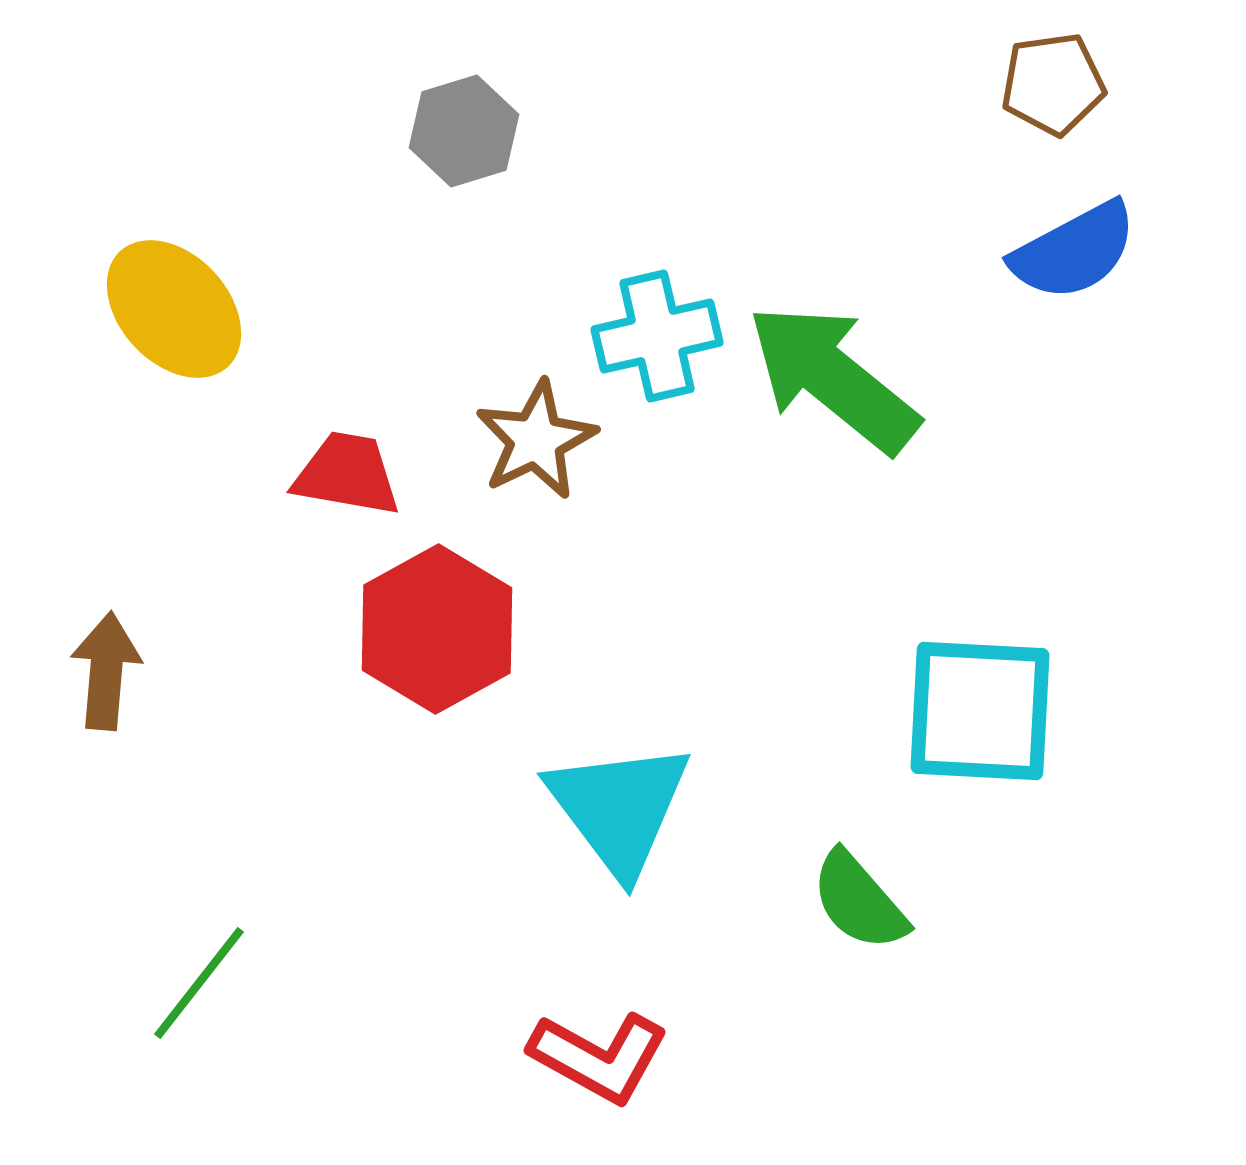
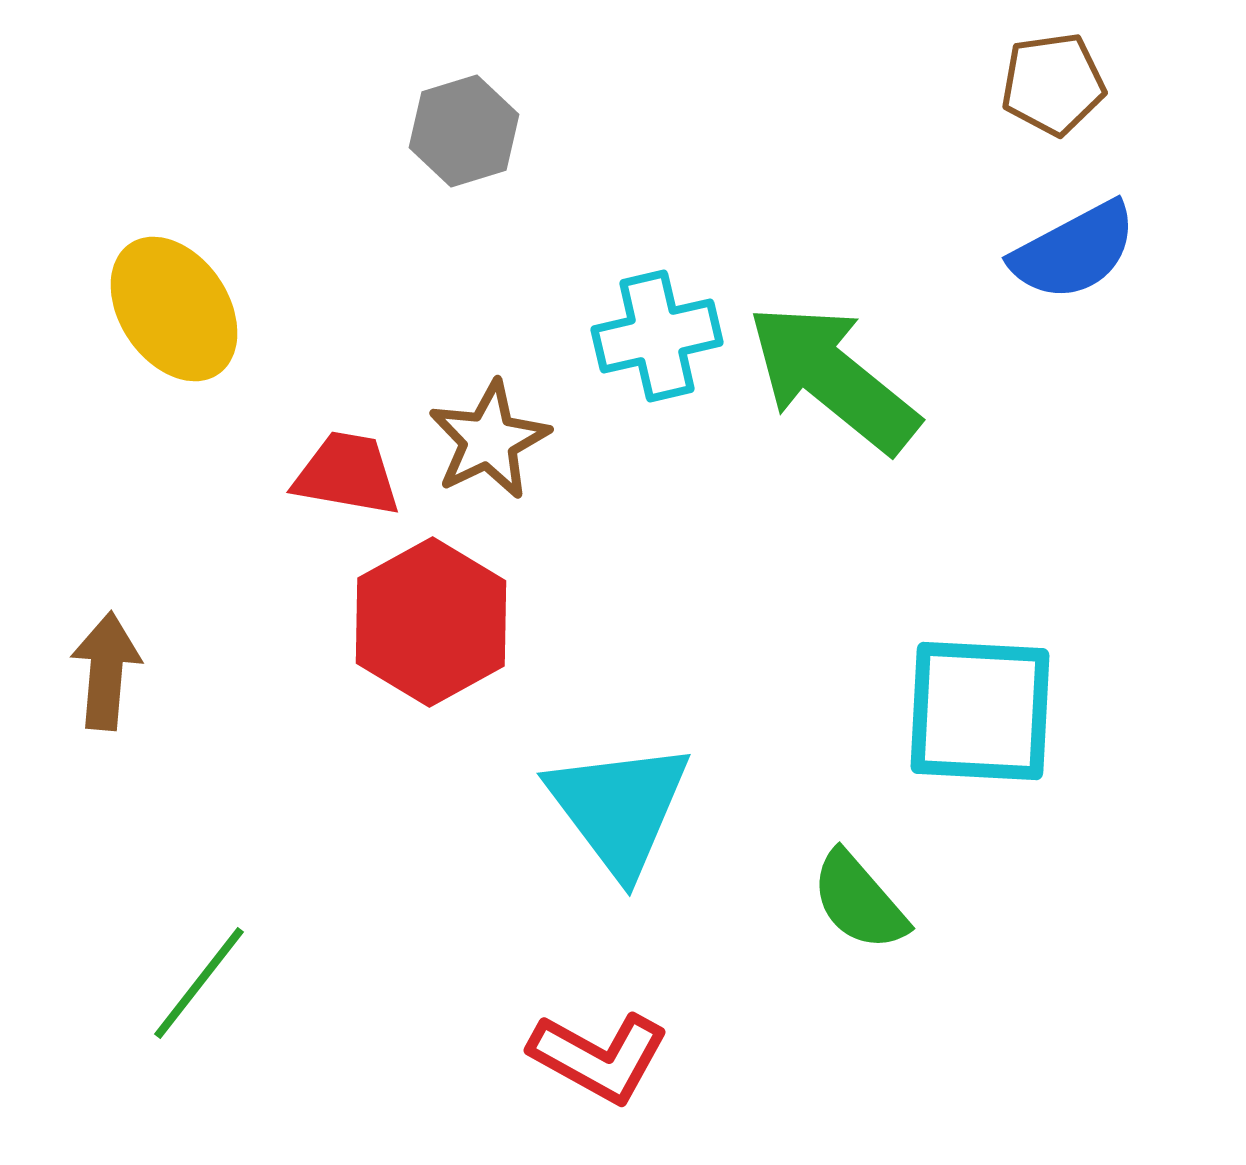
yellow ellipse: rotated 9 degrees clockwise
brown star: moved 47 px left
red hexagon: moved 6 px left, 7 px up
